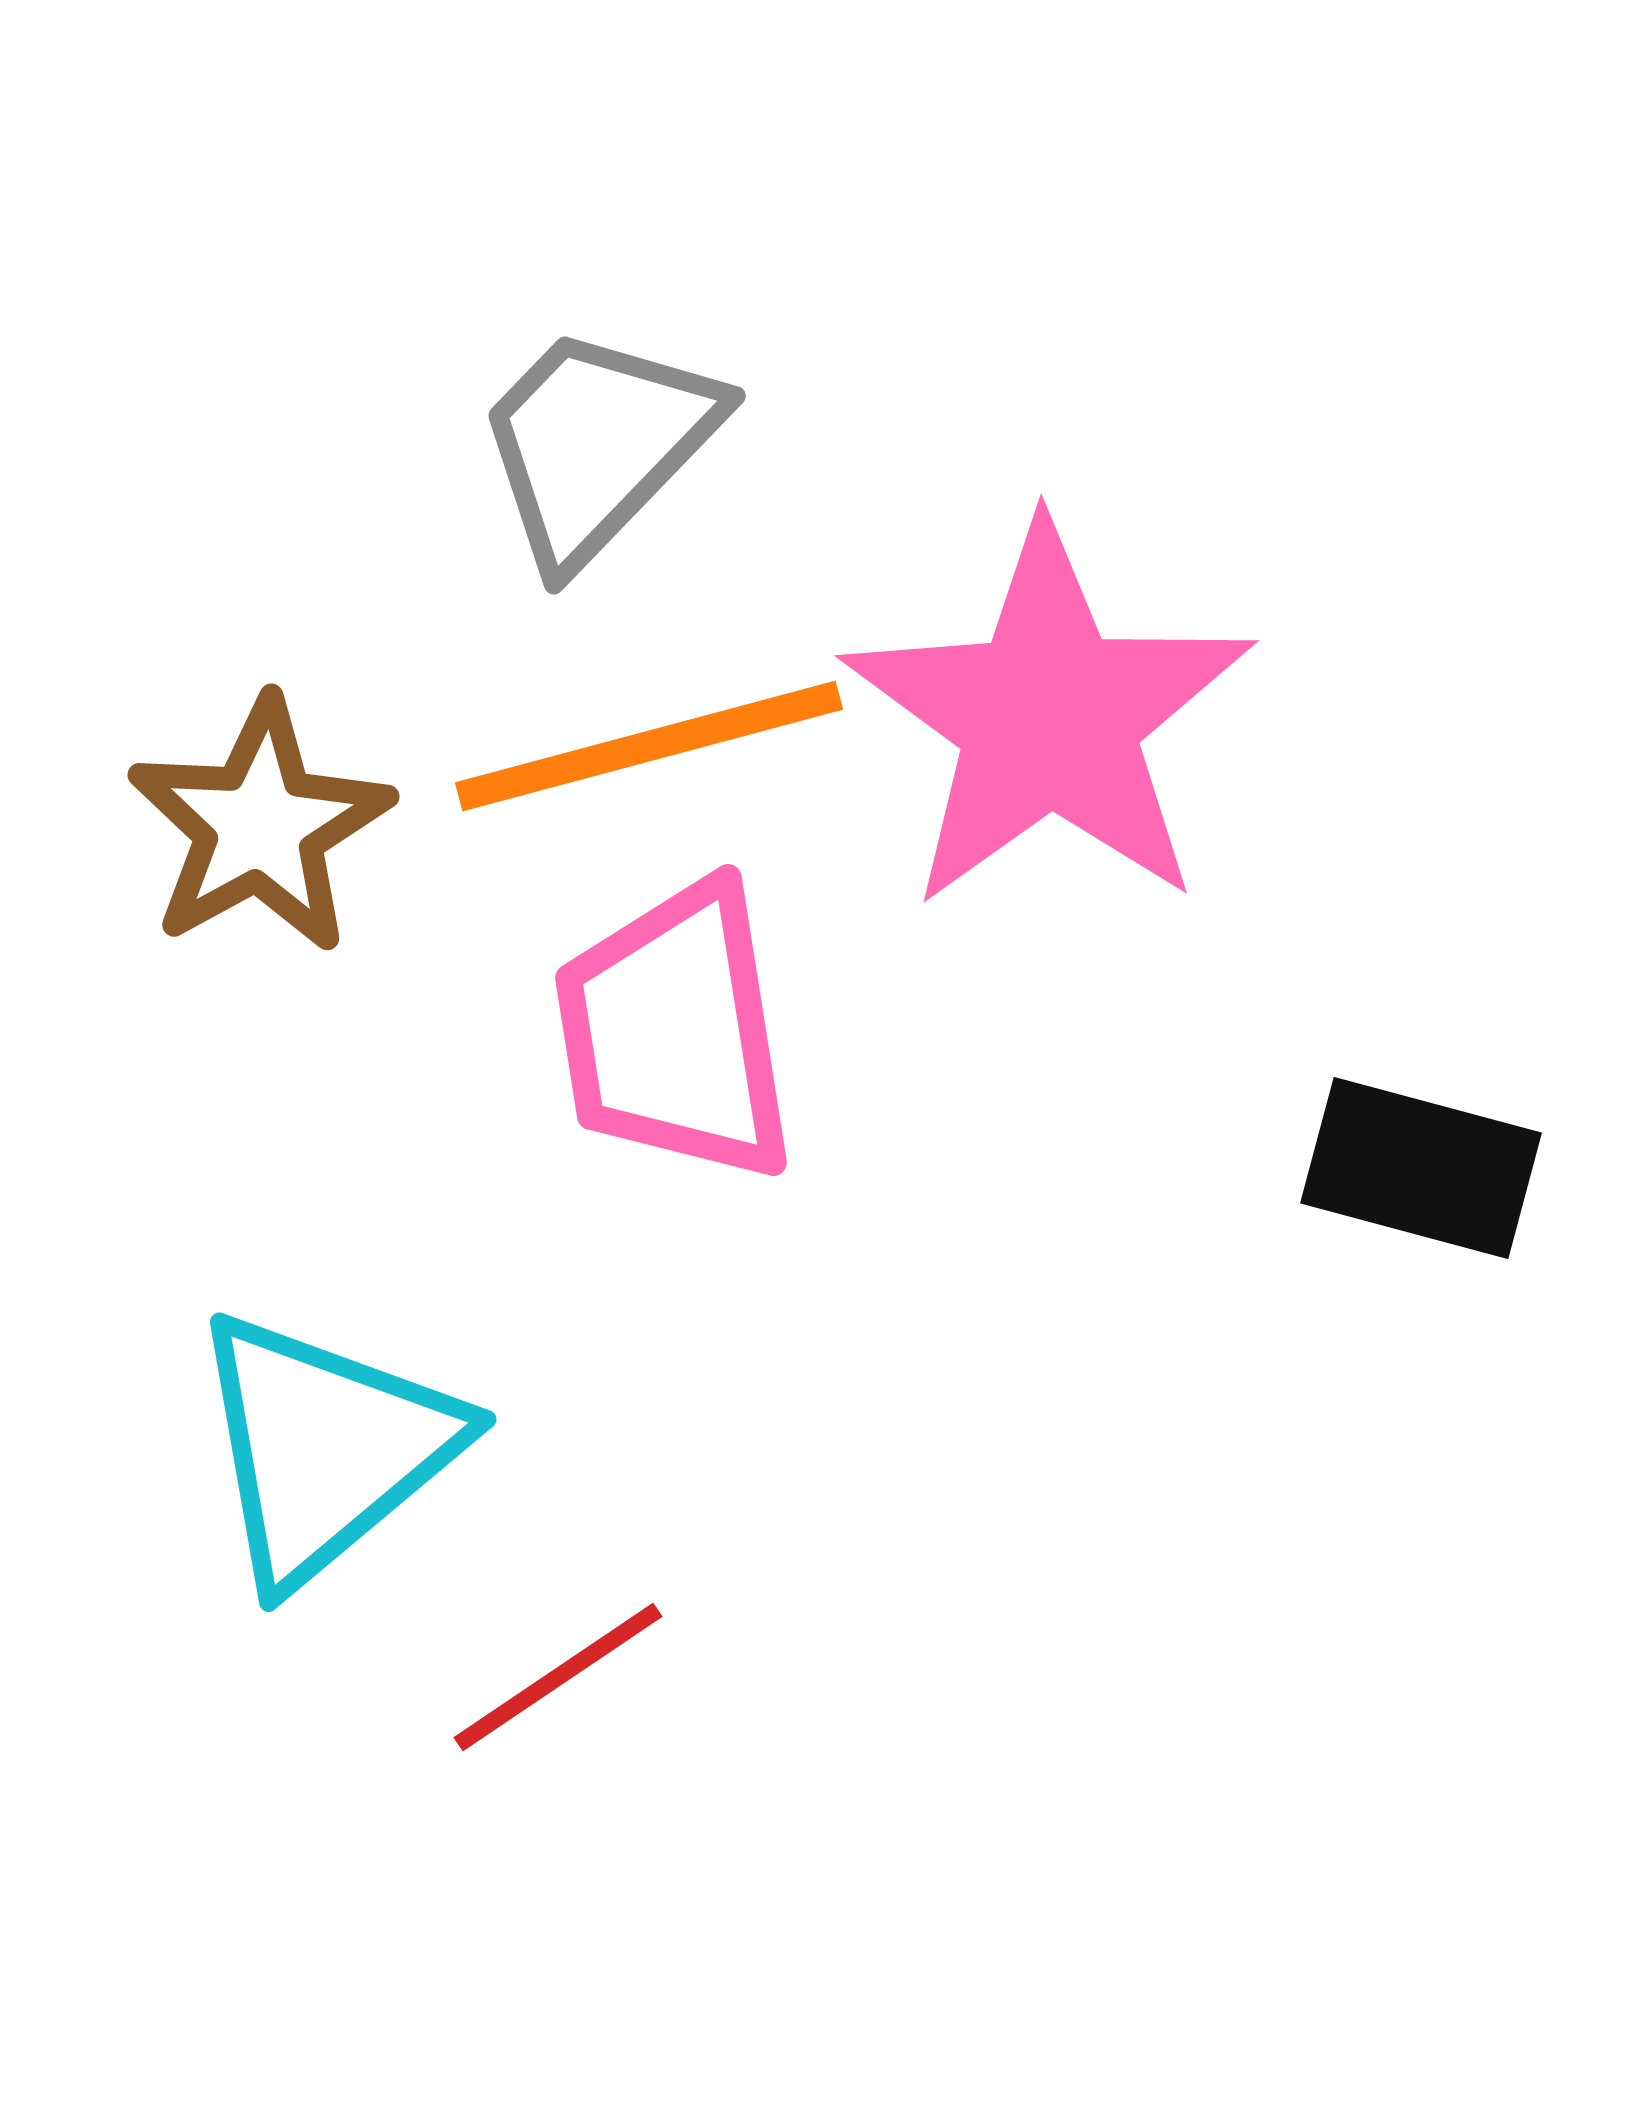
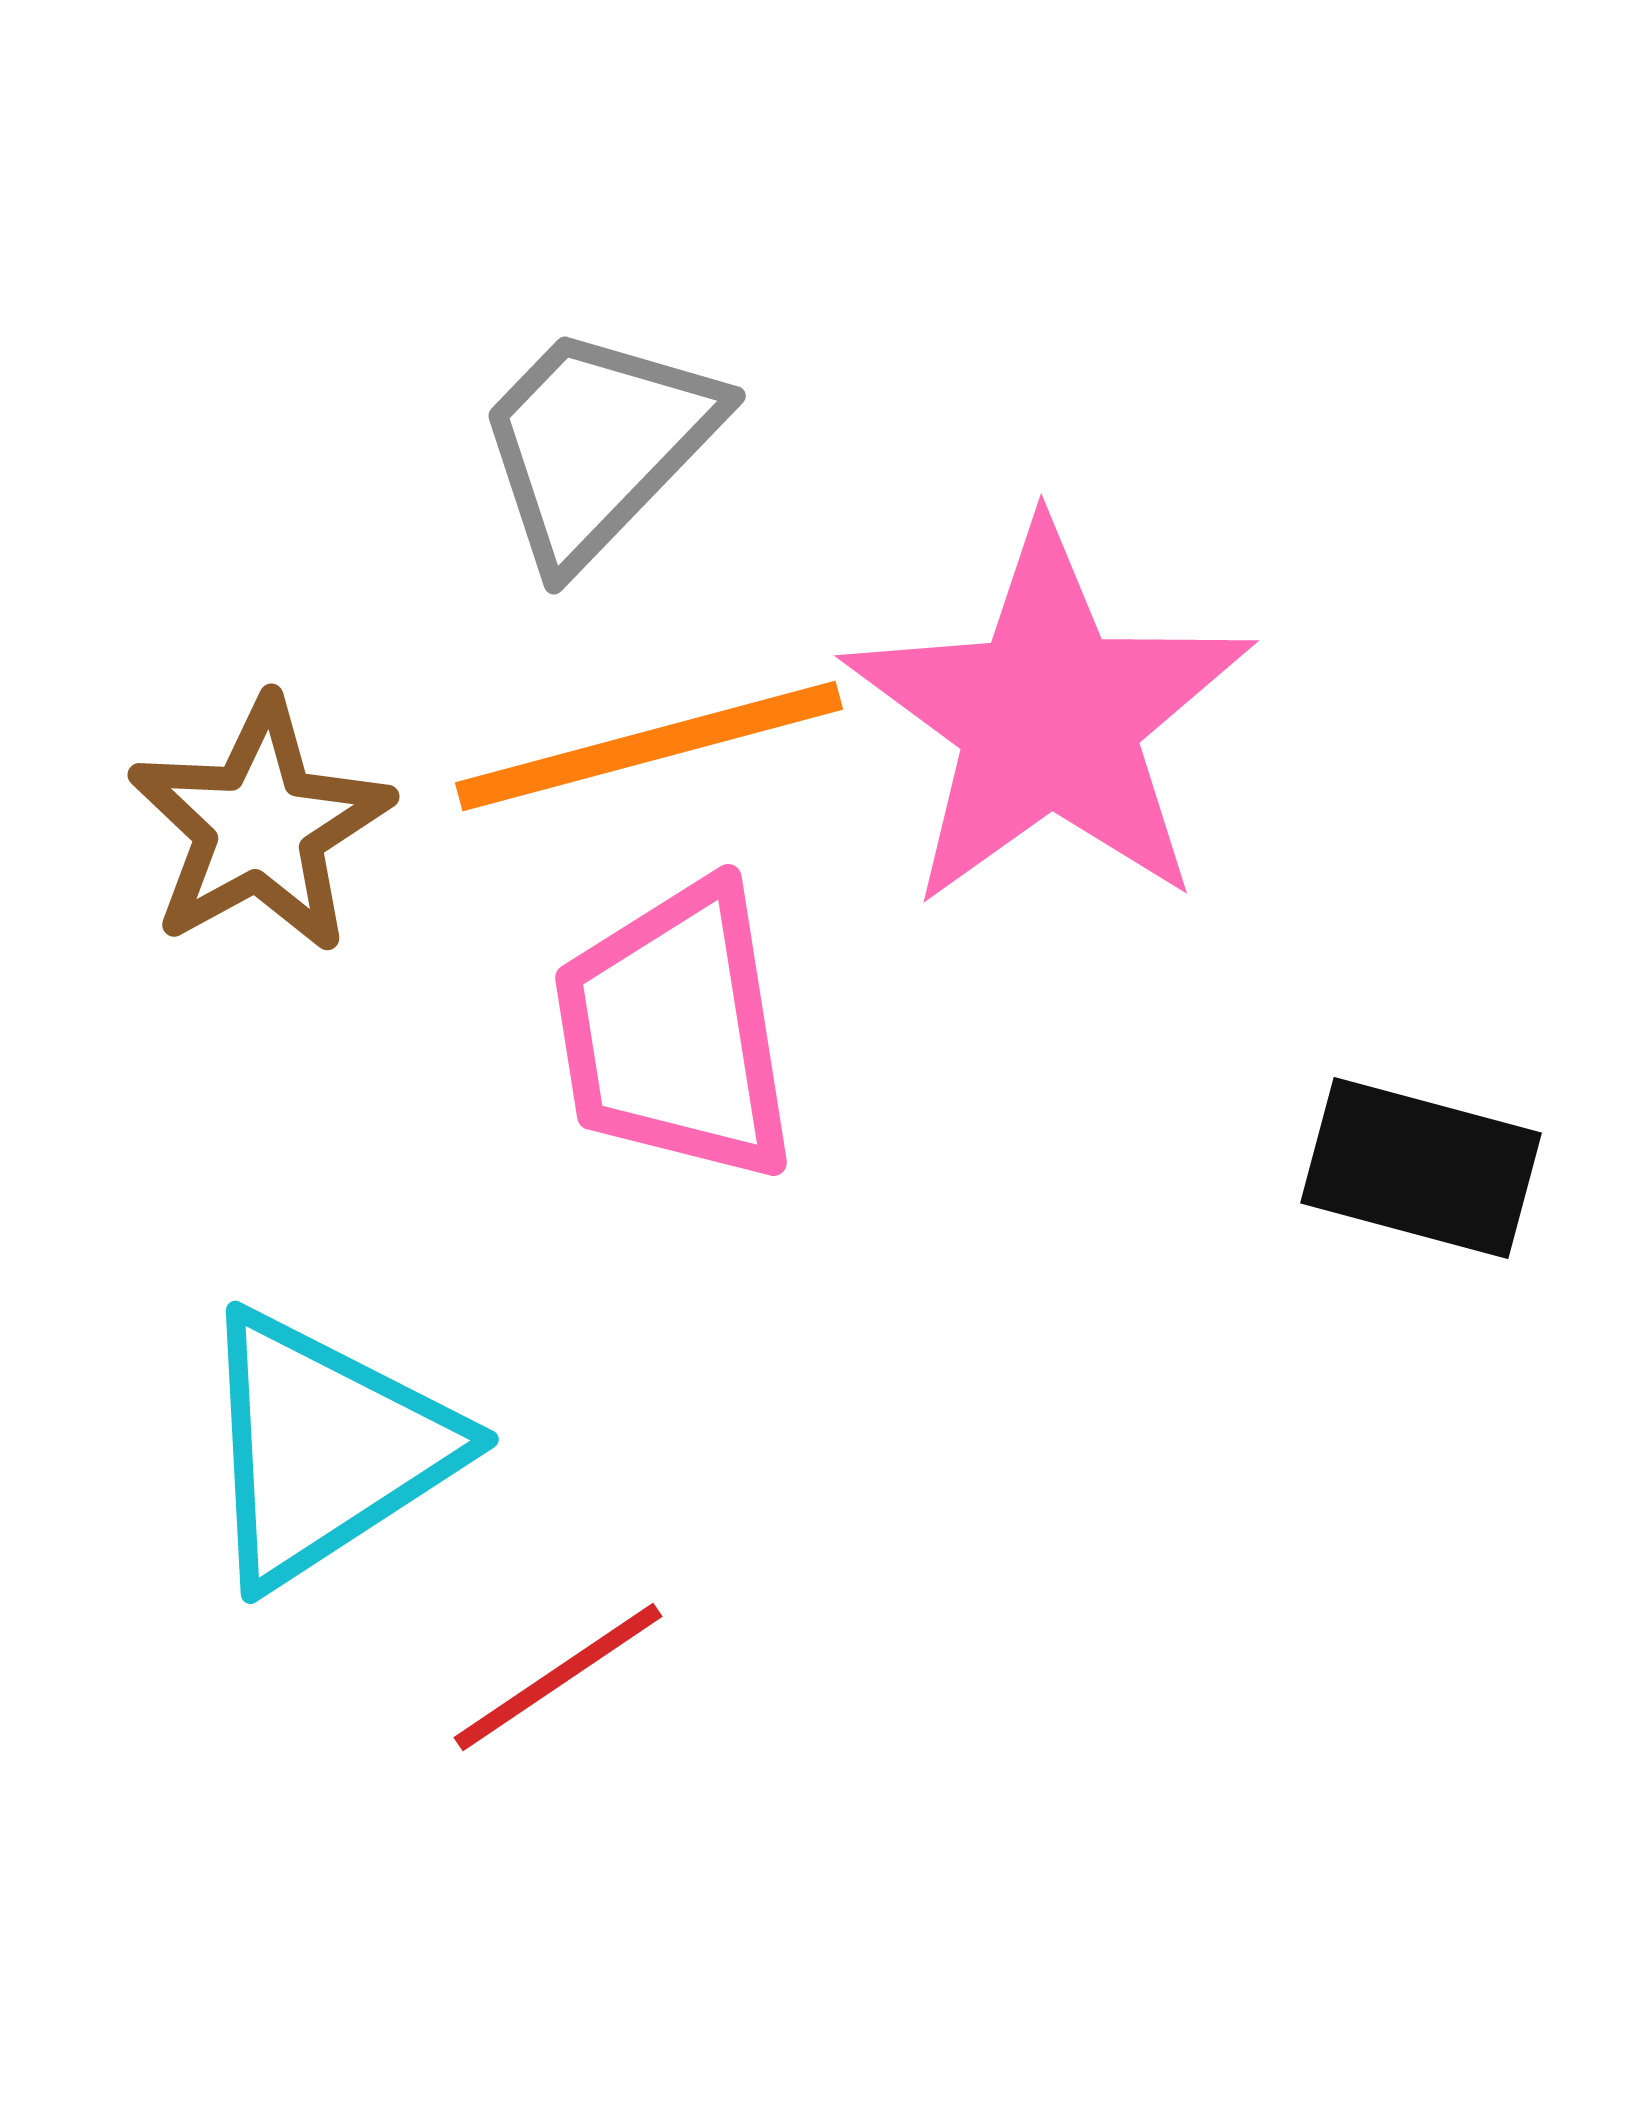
cyan triangle: rotated 7 degrees clockwise
